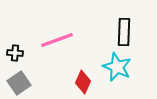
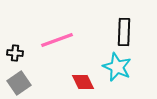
red diamond: rotated 50 degrees counterclockwise
